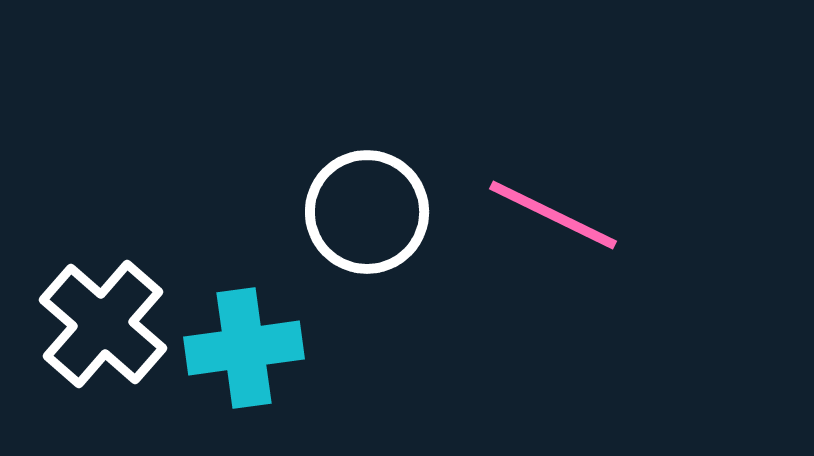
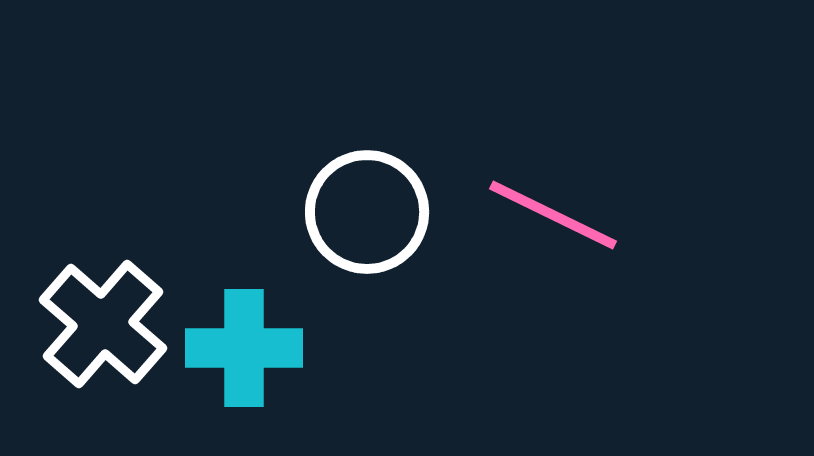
cyan cross: rotated 8 degrees clockwise
